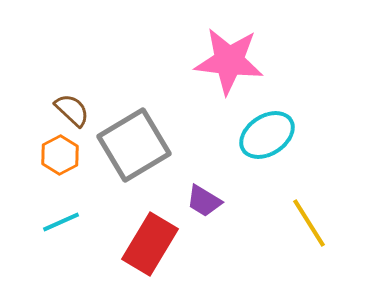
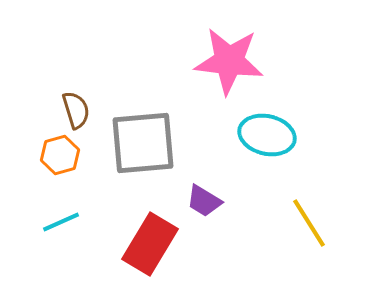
brown semicircle: moved 4 px right; rotated 30 degrees clockwise
cyan ellipse: rotated 46 degrees clockwise
gray square: moved 9 px right, 2 px up; rotated 26 degrees clockwise
orange hexagon: rotated 12 degrees clockwise
